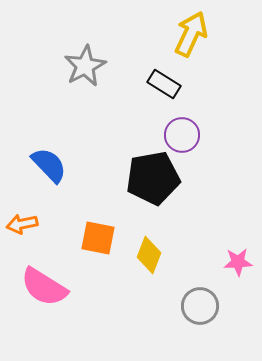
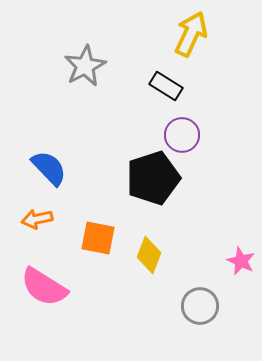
black rectangle: moved 2 px right, 2 px down
blue semicircle: moved 3 px down
black pentagon: rotated 8 degrees counterclockwise
orange arrow: moved 15 px right, 5 px up
pink star: moved 3 px right, 1 px up; rotated 28 degrees clockwise
